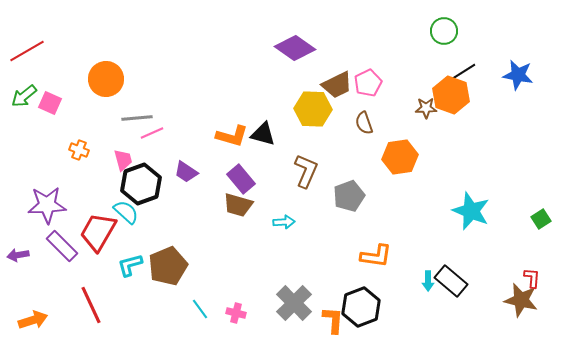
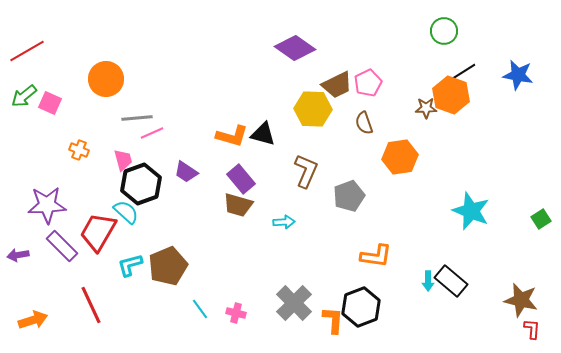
red L-shape at (532, 278): moved 51 px down
